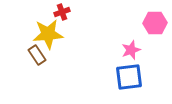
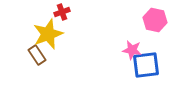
pink hexagon: moved 3 px up; rotated 15 degrees clockwise
yellow star: rotated 16 degrees counterclockwise
pink star: moved 1 px right; rotated 30 degrees clockwise
blue square: moved 17 px right, 12 px up
